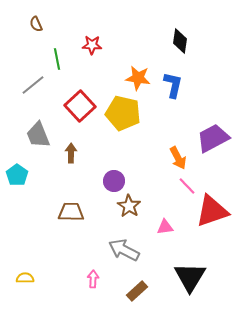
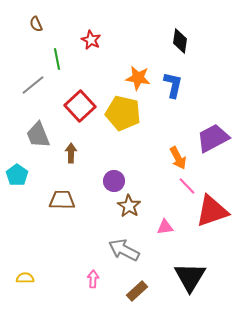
red star: moved 1 px left, 5 px up; rotated 24 degrees clockwise
brown trapezoid: moved 9 px left, 12 px up
